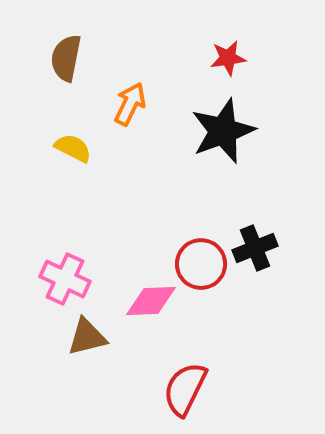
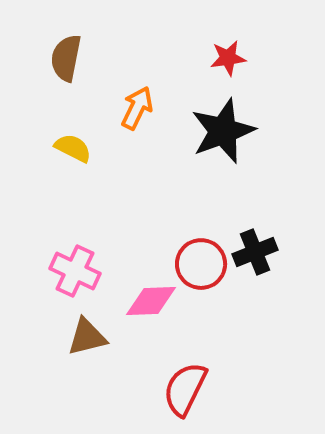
orange arrow: moved 7 px right, 4 px down
black cross: moved 4 px down
pink cross: moved 10 px right, 8 px up
